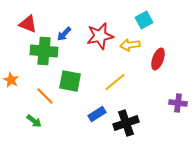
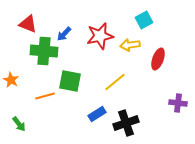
orange line: rotated 60 degrees counterclockwise
green arrow: moved 15 px left, 3 px down; rotated 14 degrees clockwise
